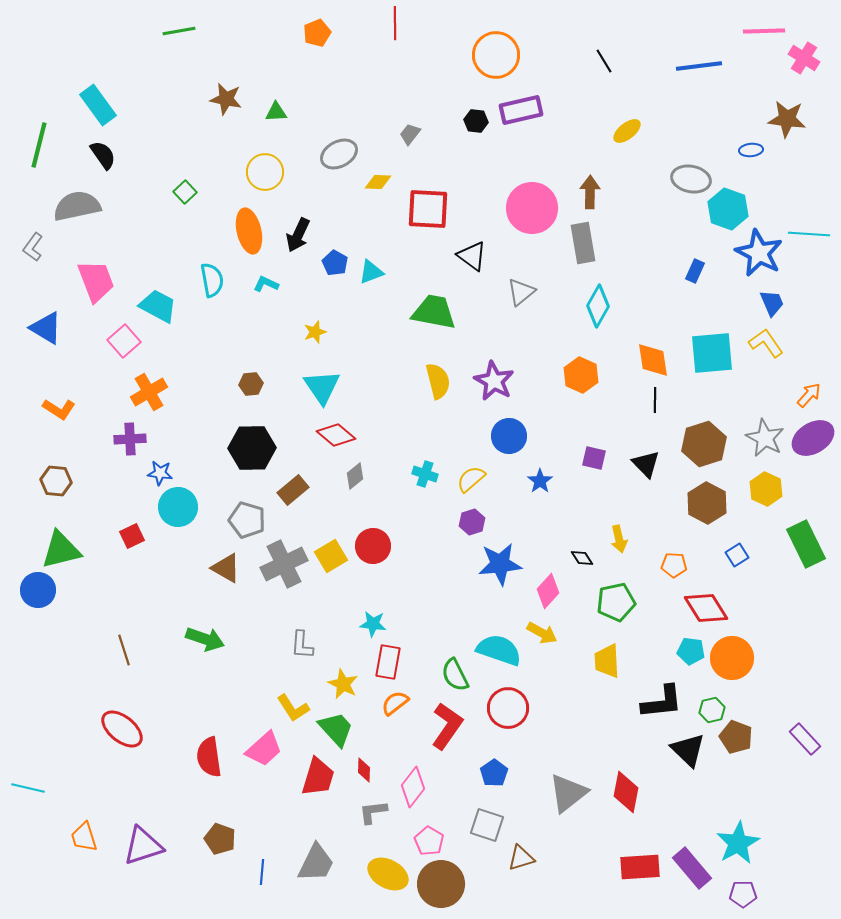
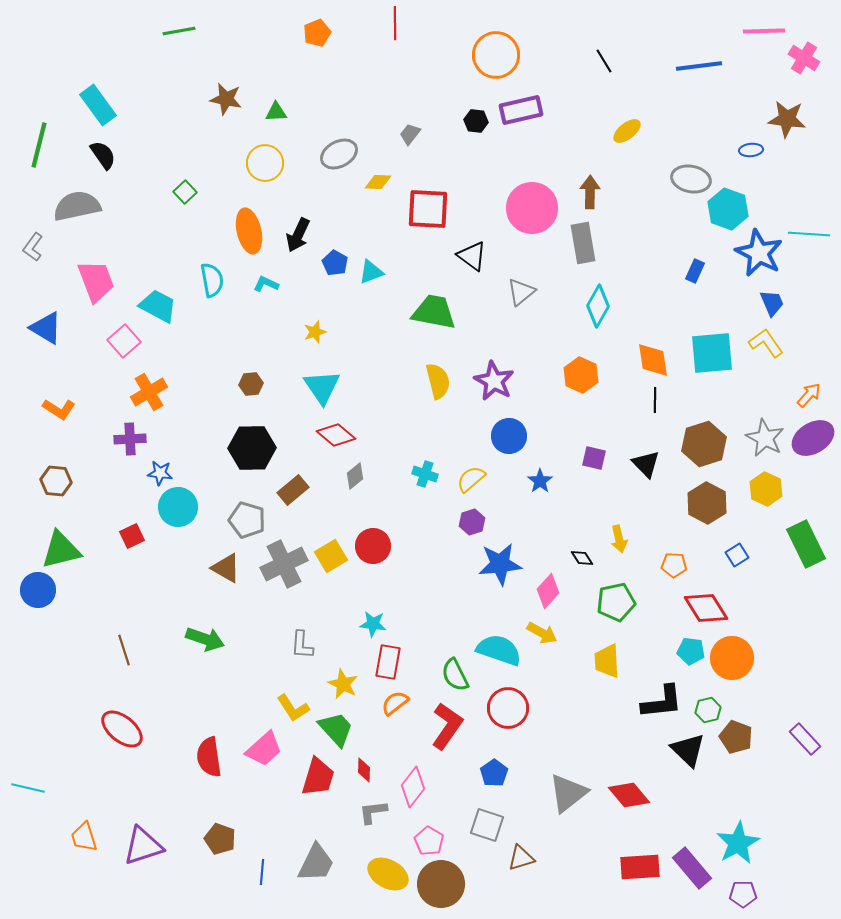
yellow circle at (265, 172): moved 9 px up
green hexagon at (712, 710): moved 4 px left
red diamond at (626, 792): moved 3 px right, 3 px down; rotated 51 degrees counterclockwise
